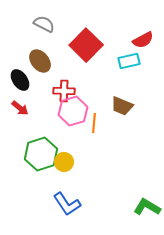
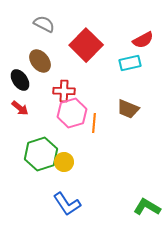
cyan rectangle: moved 1 px right, 2 px down
brown trapezoid: moved 6 px right, 3 px down
pink hexagon: moved 1 px left, 2 px down
